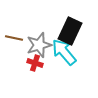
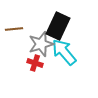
black rectangle: moved 12 px left, 5 px up
brown line: moved 9 px up; rotated 18 degrees counterclockwise
gray star: moved 2 px right, 1 px up
